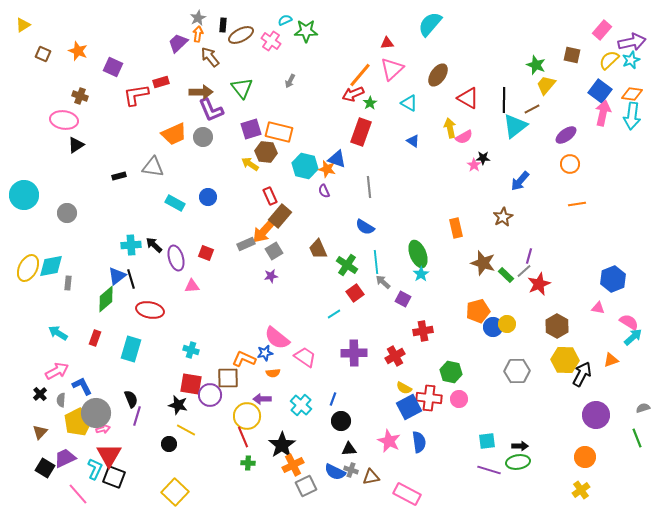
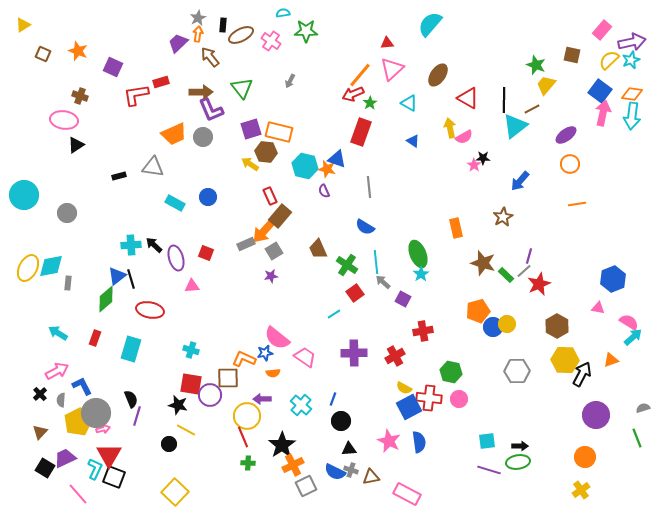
cyan semicircle at (285, 20): moved 2 px left, 7 px up; rotated 16 degrees clockwise
